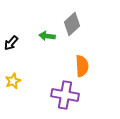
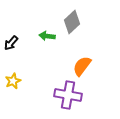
gray diamond: moved 2 px up
orange semicircle: rotated 140 degrees counterclockwise
purple cross: moved 3 px right
